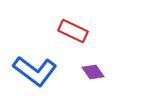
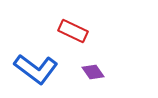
blue L-shape: moved 1 px right, 2 px up
